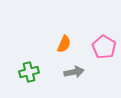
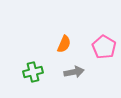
green cross: moved 4 px right
